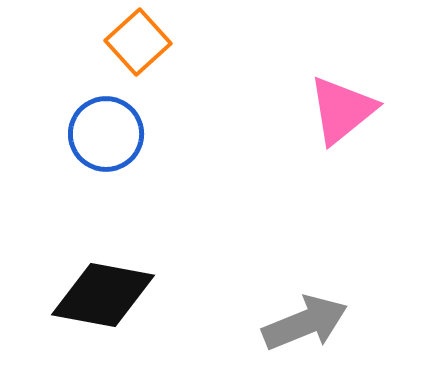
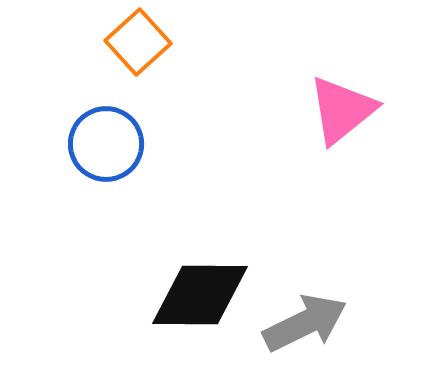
blue circle: moved 10 px down
black diamond: moved 97 px right; rotated 10 degrees counterclockwise
gray arrow: rotated 4 degrees counterclockwise
